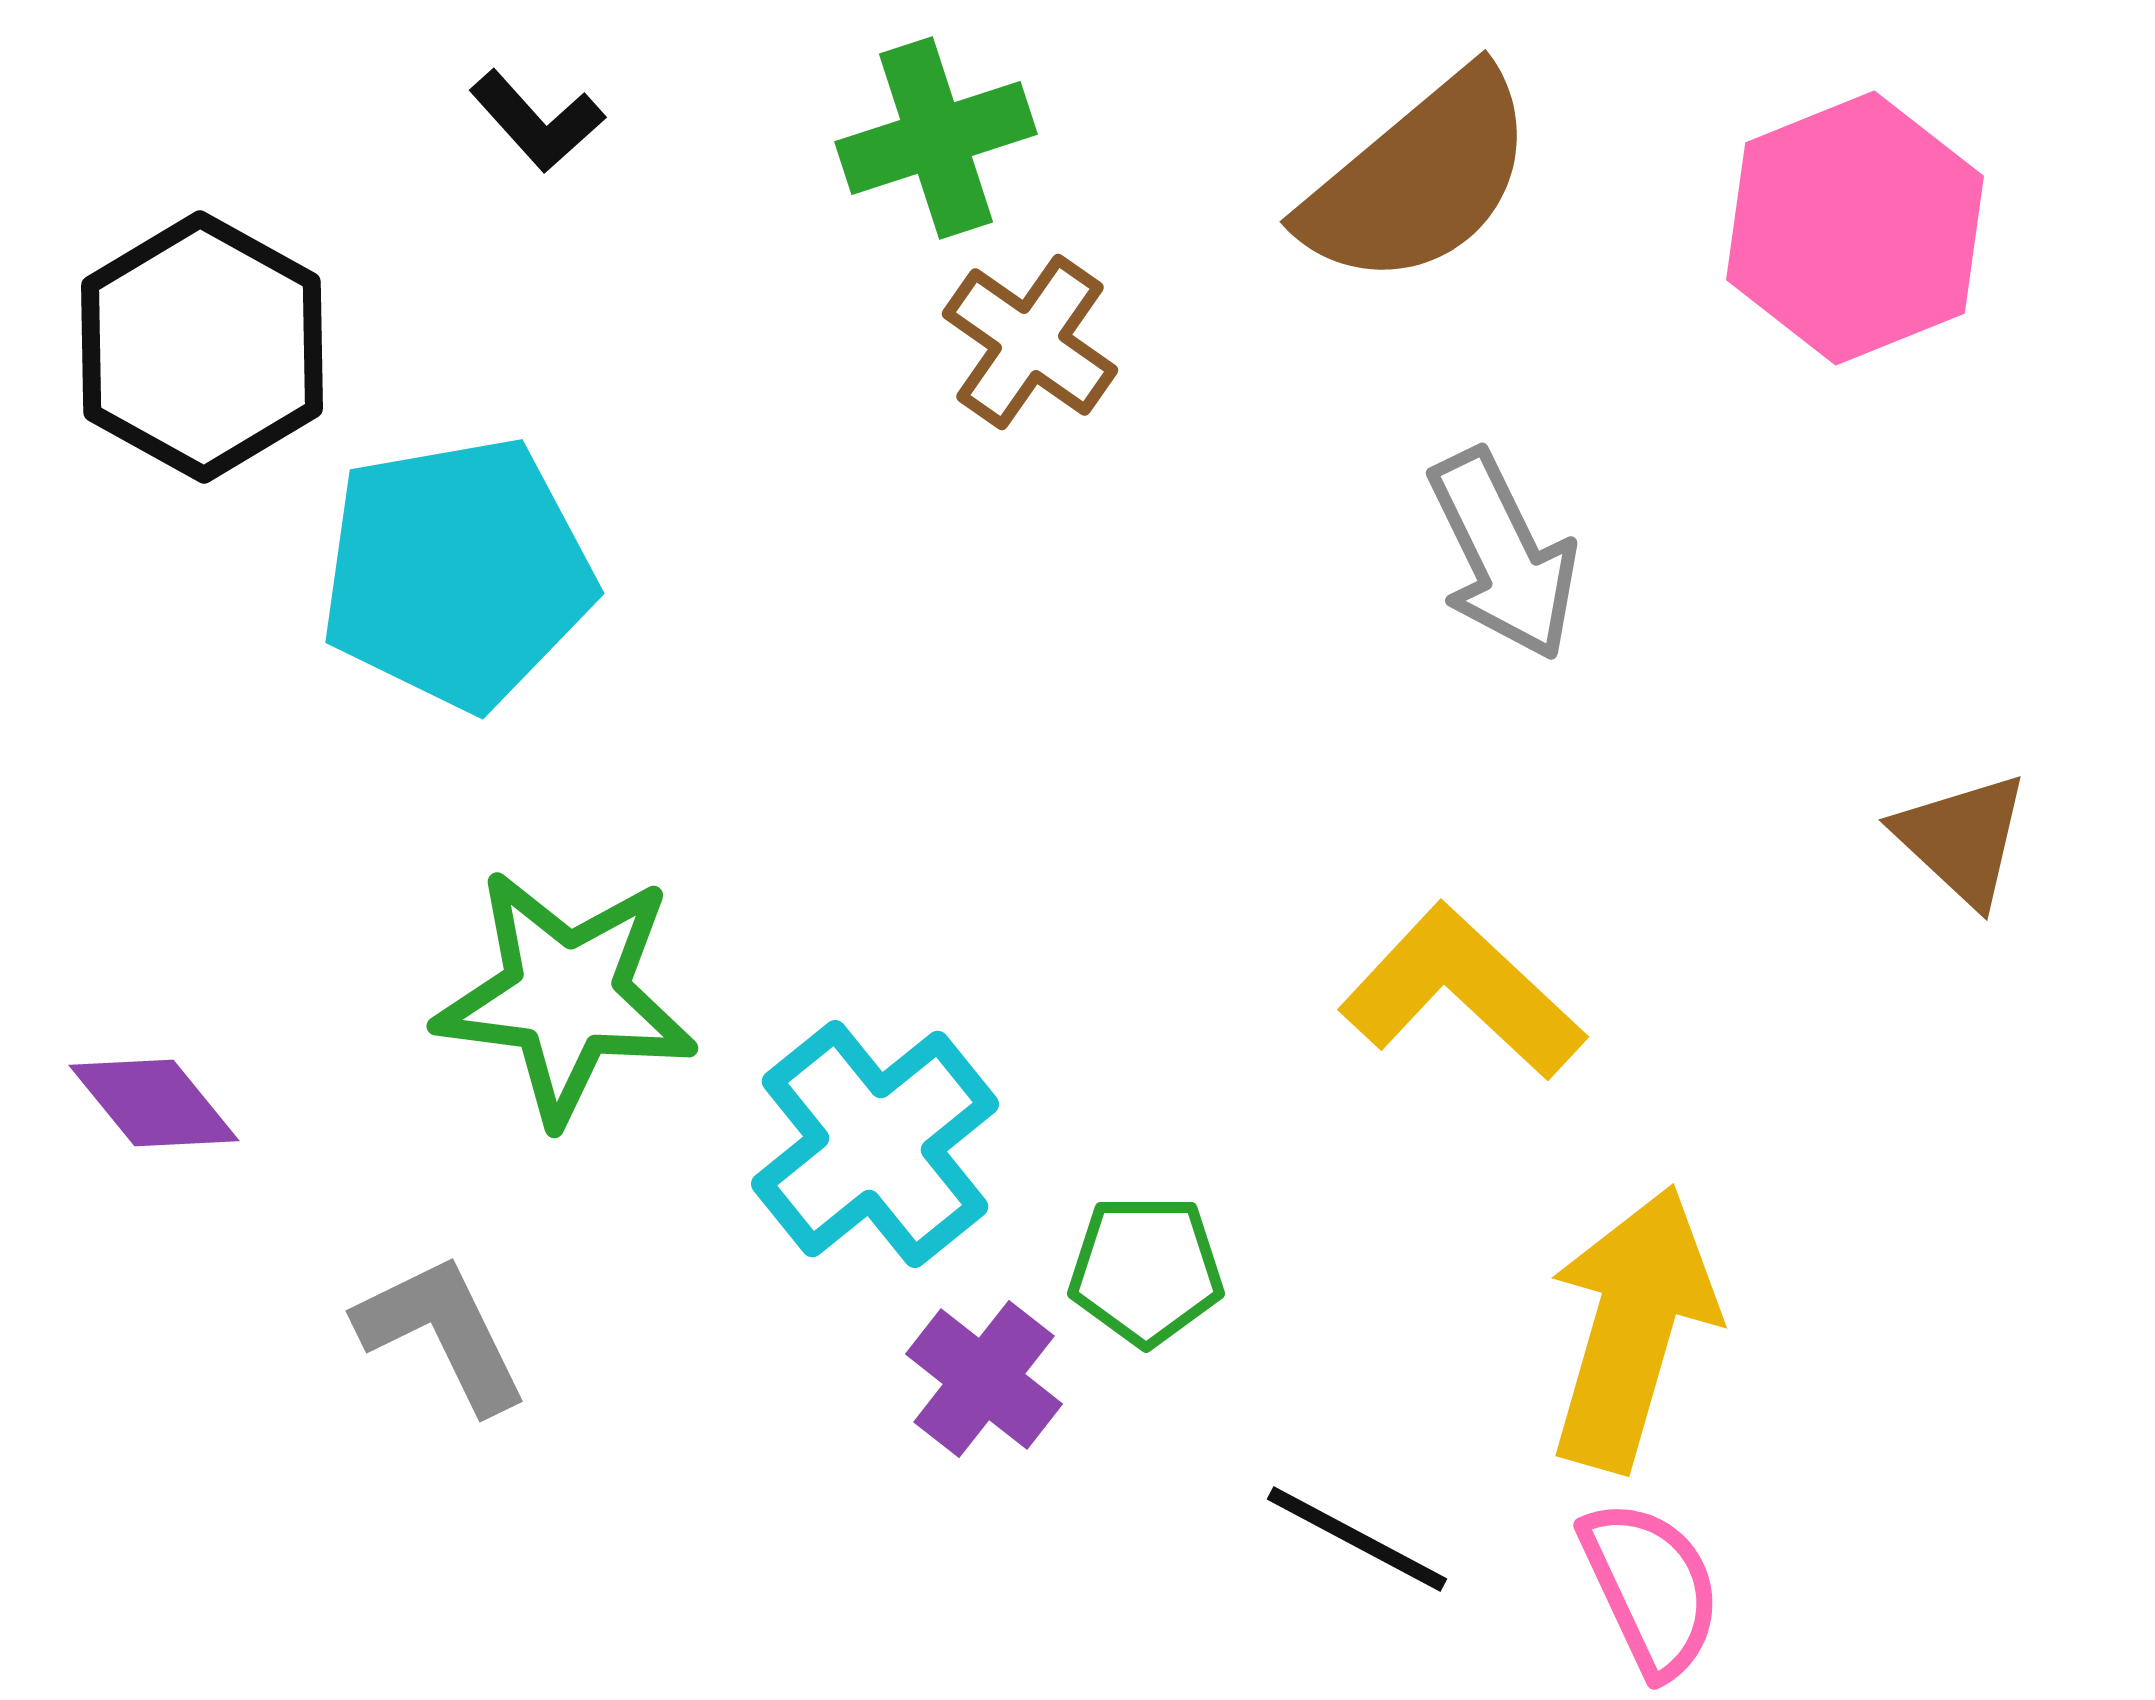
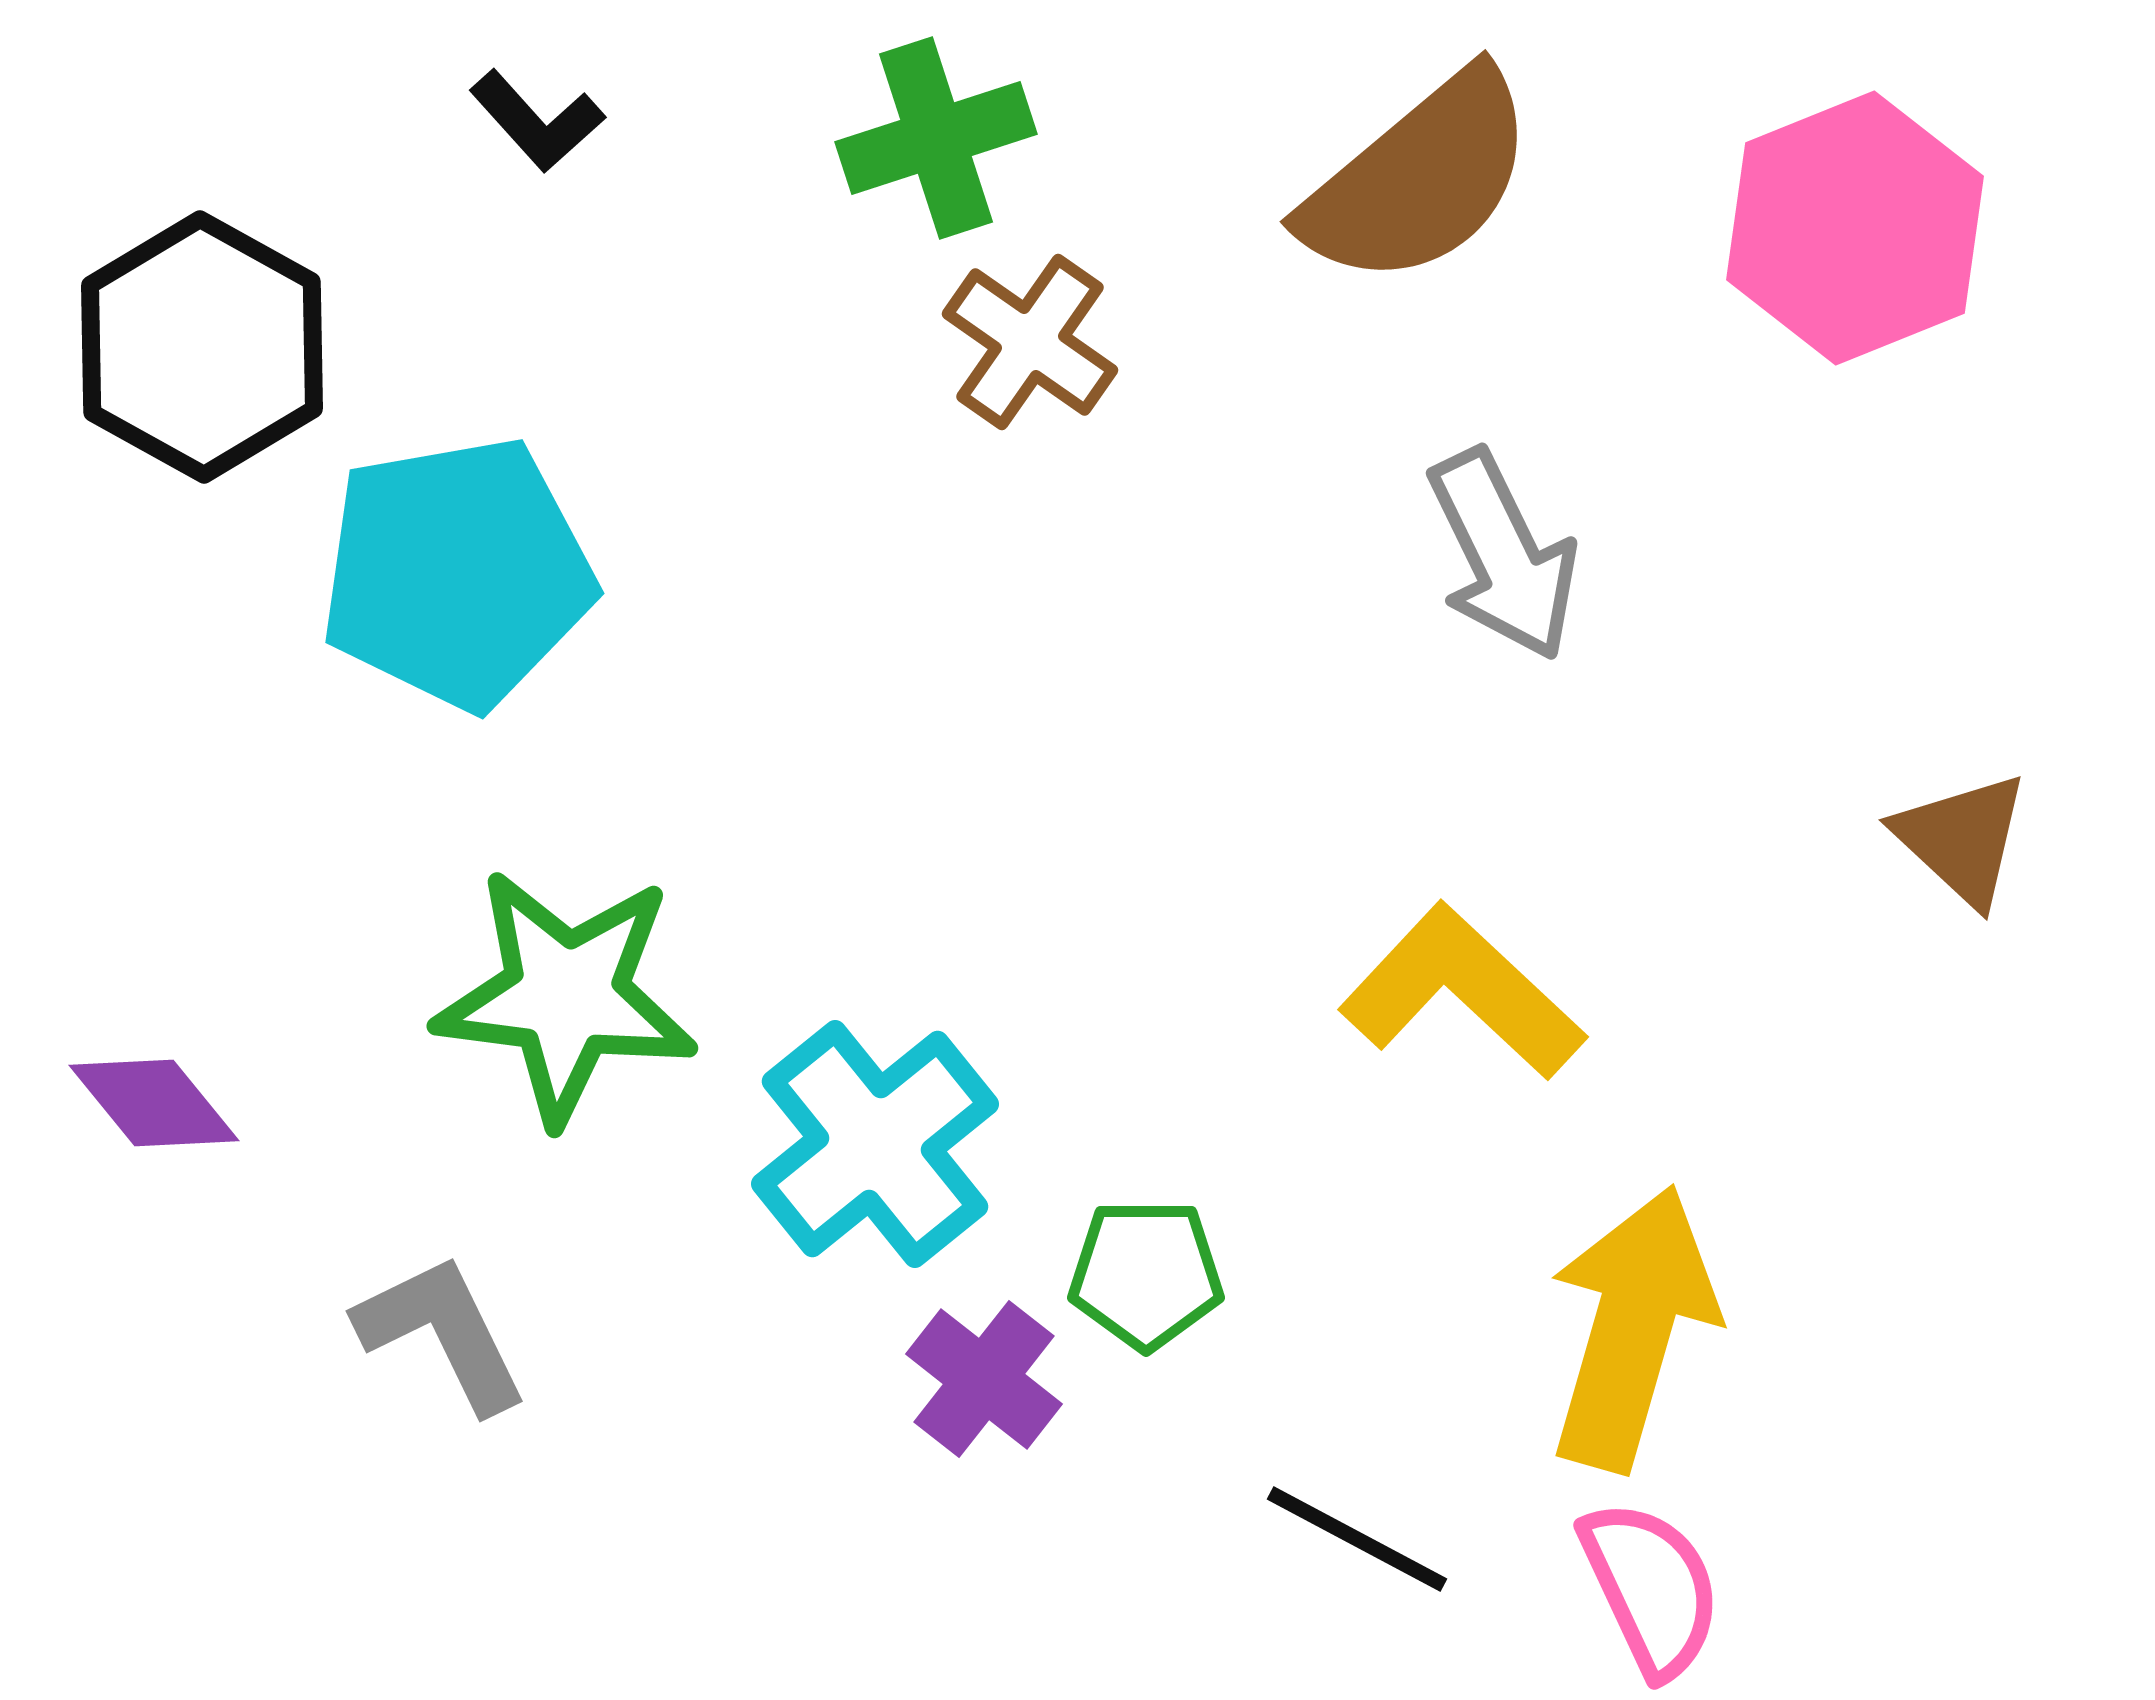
green pentagon: moved 4 px down
